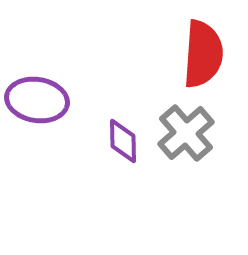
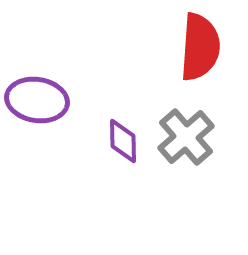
red semicircle: moved 3 px left, 7 px up
gray cross: moved 4 px down
